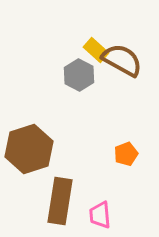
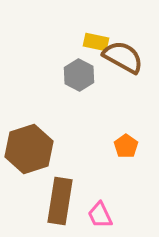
yellow rectangle: moved 8 px up; rotated 30 degrees counterclockwise
brown semicircle: moved 1 px right, 3 px up
orange pentagon: moved 8 px up; rotated 15 degrees counterclockwise
pink trapezoid: rotated 20 degrees counterclockwise
